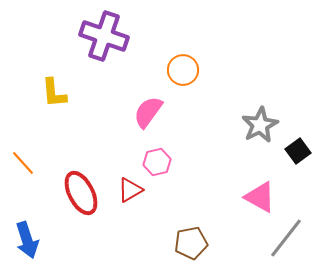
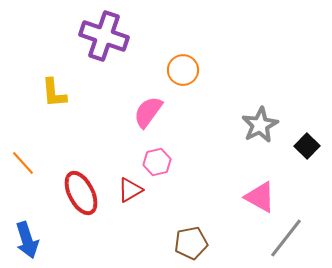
black square: moved 9 px right, 5 px up; rotated 10 degrees counterclockwise
